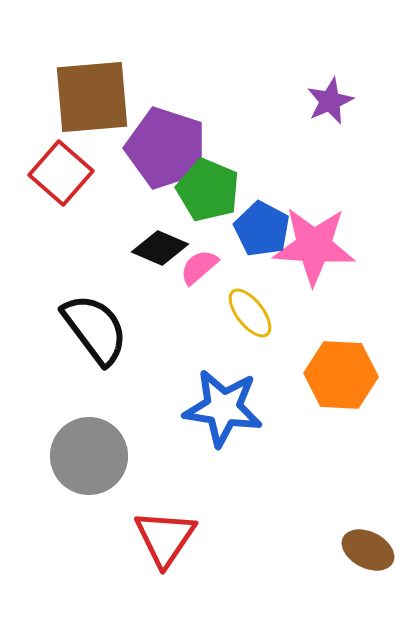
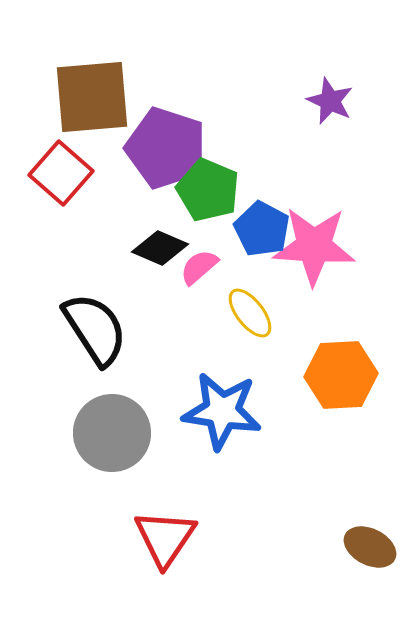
purple star: rotated 24 degrees counterclockwise
black semicircle: rotated 4 degrees clockwise
orange hexagon: rotated 6 degrees counterclockwise
blue star: moved 1 px left, 3 px down
gray circle: moved 23 px right, 23 px up
brown ellipse: moved 2 px right, 3 px up
